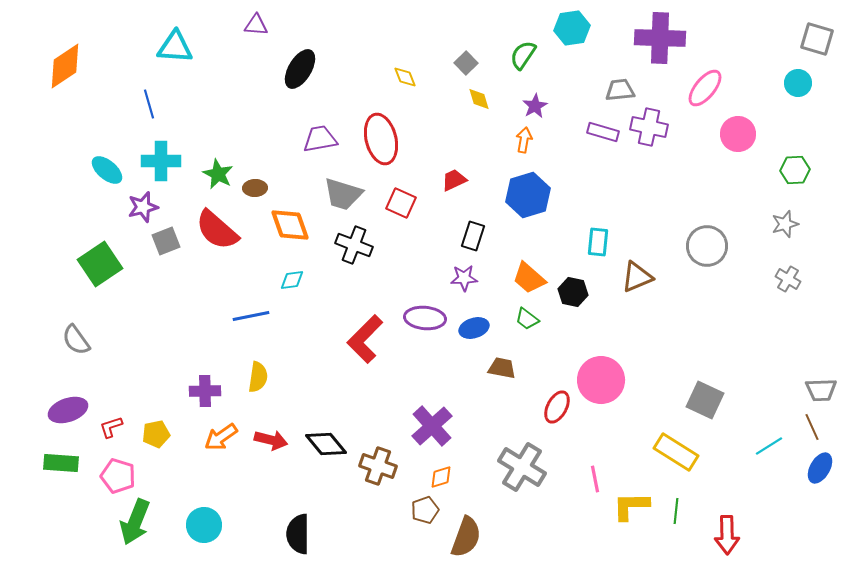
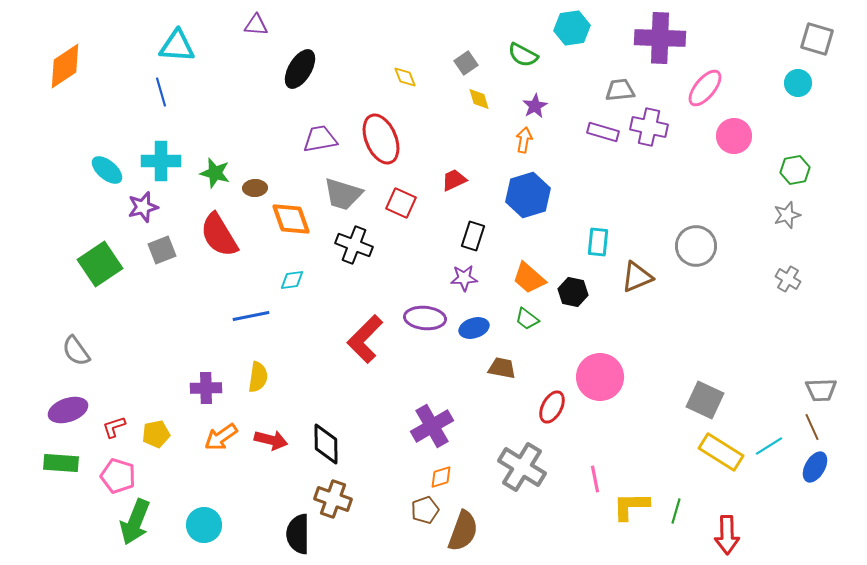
cyan triangle at (175, 47): moved 2 px right, 1 px up
green semicircle at (523, 55): rotated 96 degrees counterclockwise
gray square at (466, 63): rotated 10 degrees clockwise
blue line at (149, 104): moved 12 px right, 12 px up
pink circle at (738, 134): moved 4 px left, 2 px down
red ellipse at (381, 139): rotated 9 degrees counterclockwise
green hexagon at (795, 170): rotated 8 degrees counterclockwise
green star at (218, 174): moved 3 px left, 1 px up; rotated 12 degrees counterclockwise
gray star at (785, 224): moved 2 px right, 9 px up
orange diamond at (290, 225): moved 1 px right, 6 px up
red semicircle at (217, 230): moved 2 px right, 5 px down; rotated 18 degrees clockwise
gray square at (166, 241): moved 4 px left, 9 px down
gray circle at (707, 246): moved 11 px left
gray semicircle at (76, 340): moved 11 px down
pink circle at (601, 380): moved 1 px left, 3 px up
purple cross at (205, 391): moved 1 px right, 3 px up
red ellipse at (557, 407): moved 5 px left
purple cross at (432, 426): rotated 12 degrees clockwise
red L-shape at (111, 427): moved 3 px right
black diamond at (326, 444): rotated 39 degrees clockwise
yellow rectangle at (676, 452): moved 45 px right
brown cross at (378, 466): moved 45 px left, 33 px down
blue ellipse at (820, 468): moved 5 px left, 1 px up
green line at (676, 511): rotated 10 degrees clockwise
brown semicircle at (466, 537): moved 3 px left, 6 px up
